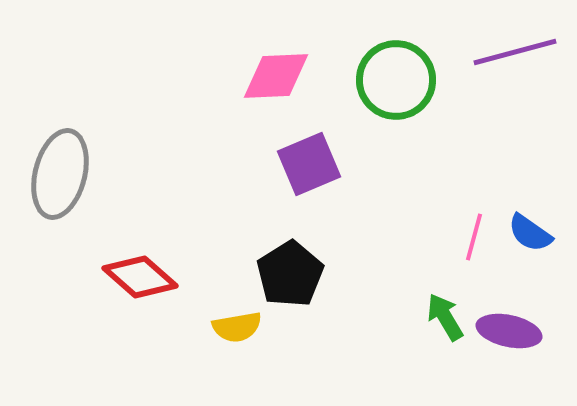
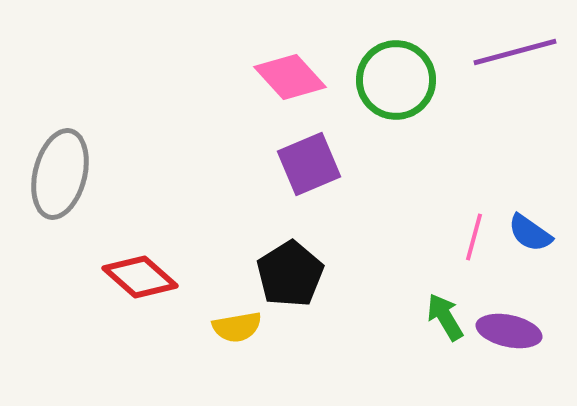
pink diamond: moved 14 px right, 1 px down; rotated 50 degrees clockwise
